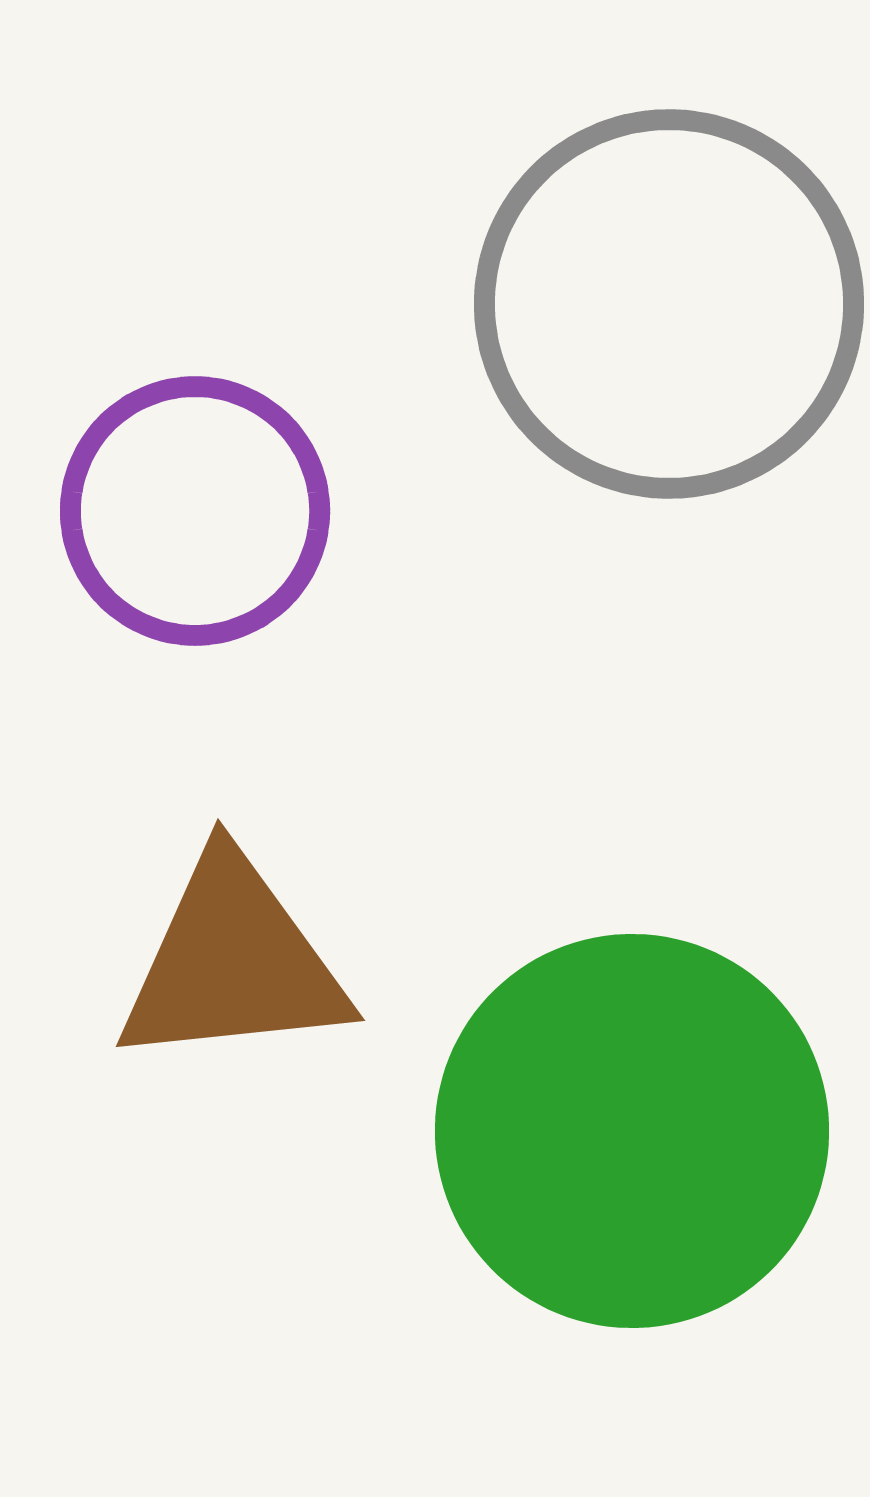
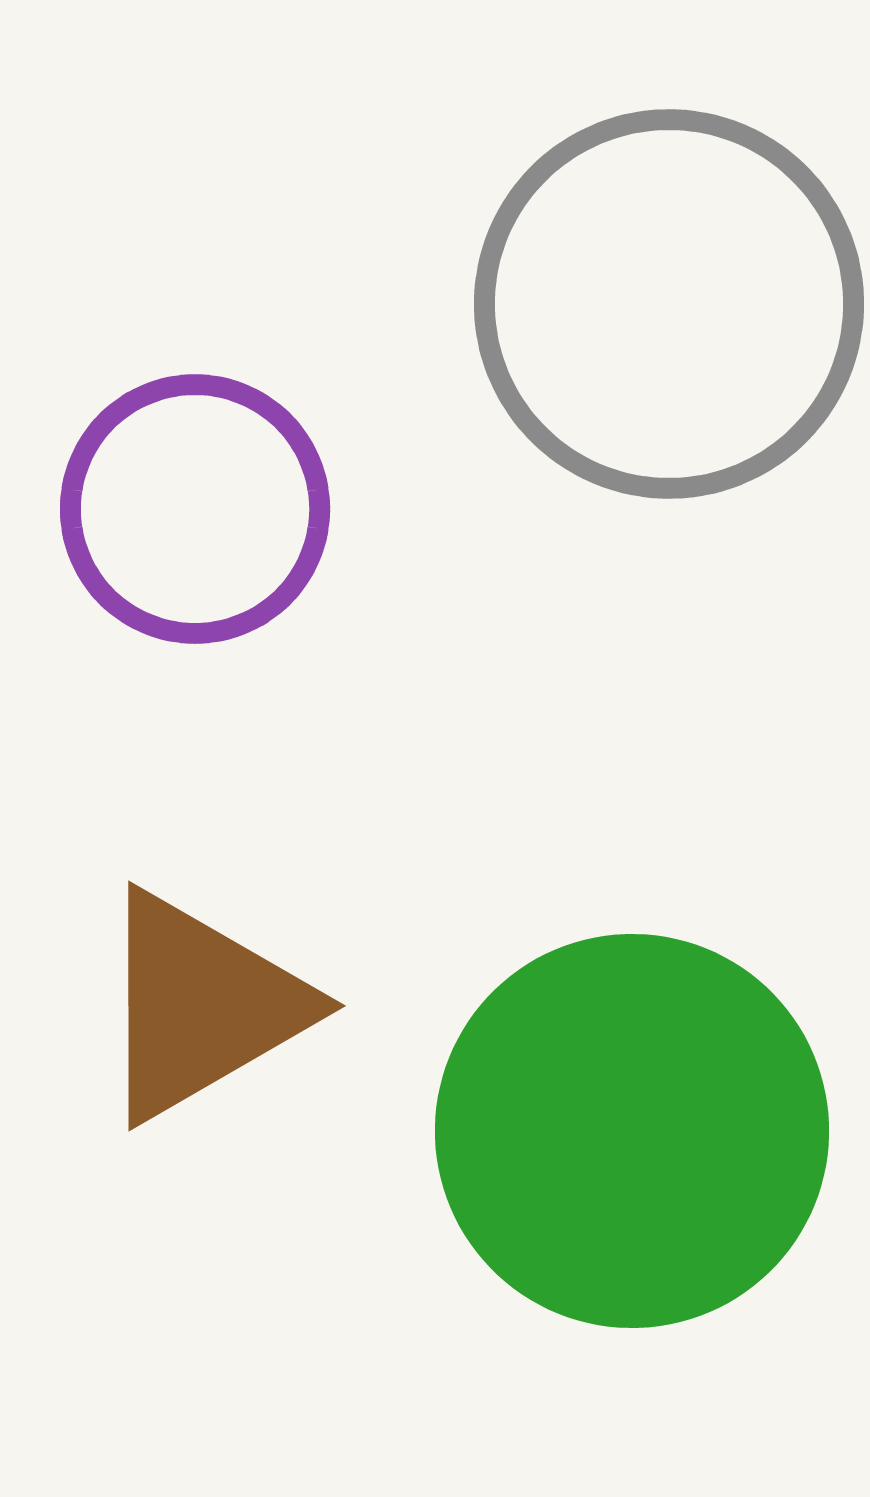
purple circle: moved 2 px up
brown triangle: moved 32 px left, 44 px down; rotated 24 degrees counterclockwise
